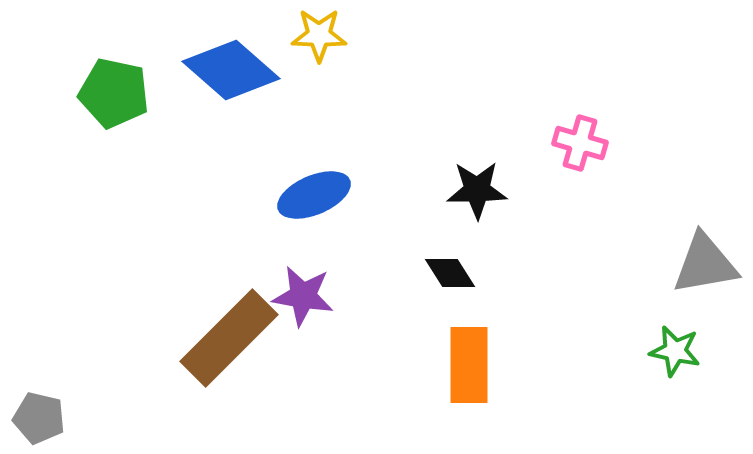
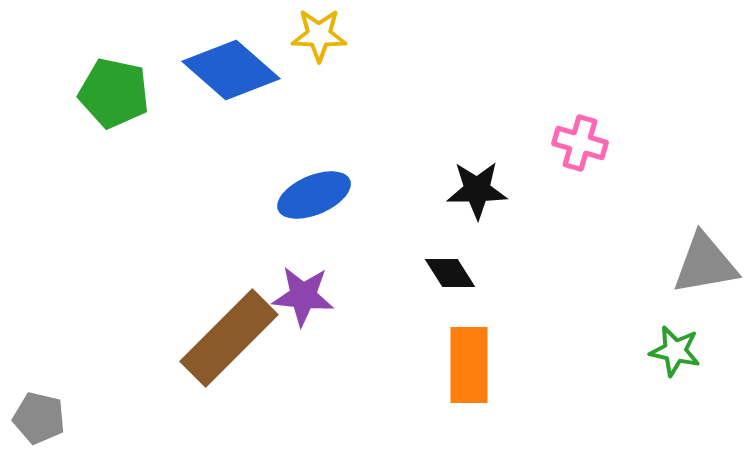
purple star: rotated 4 degrees counterclockwise
